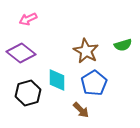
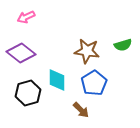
pink arrow: moved 2 px left, 2 px up
brown star: moved 1 px right; rotated 20 degrees counterclockwise
